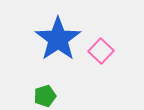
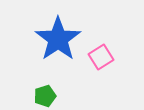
pink square: moved 6 px down; rotated 15 degrees clockwise
